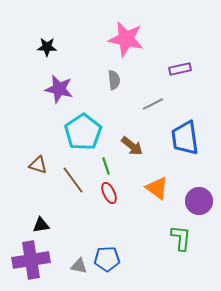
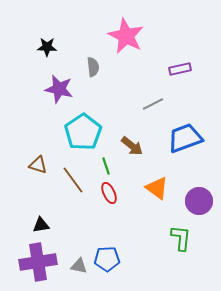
pink star: moved 3 px up; rotated 15 degrees clockwise
gray semicircle: moved 21 px left, 13 px up
blue trapezoid: rotated 78 degrees clockwise
purple cross: moved 7 px right, 2 px down
